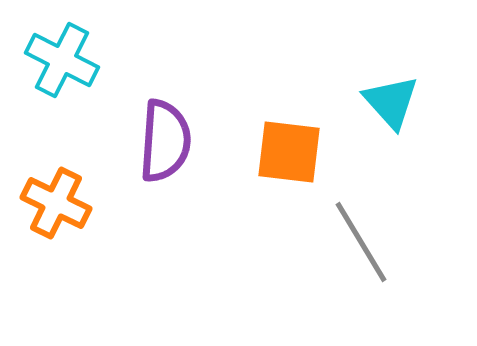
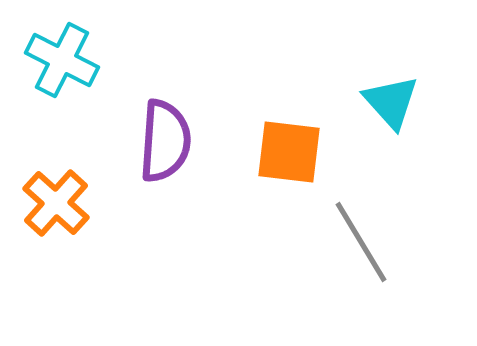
orange cross: rotated 16 degrees clockwise
